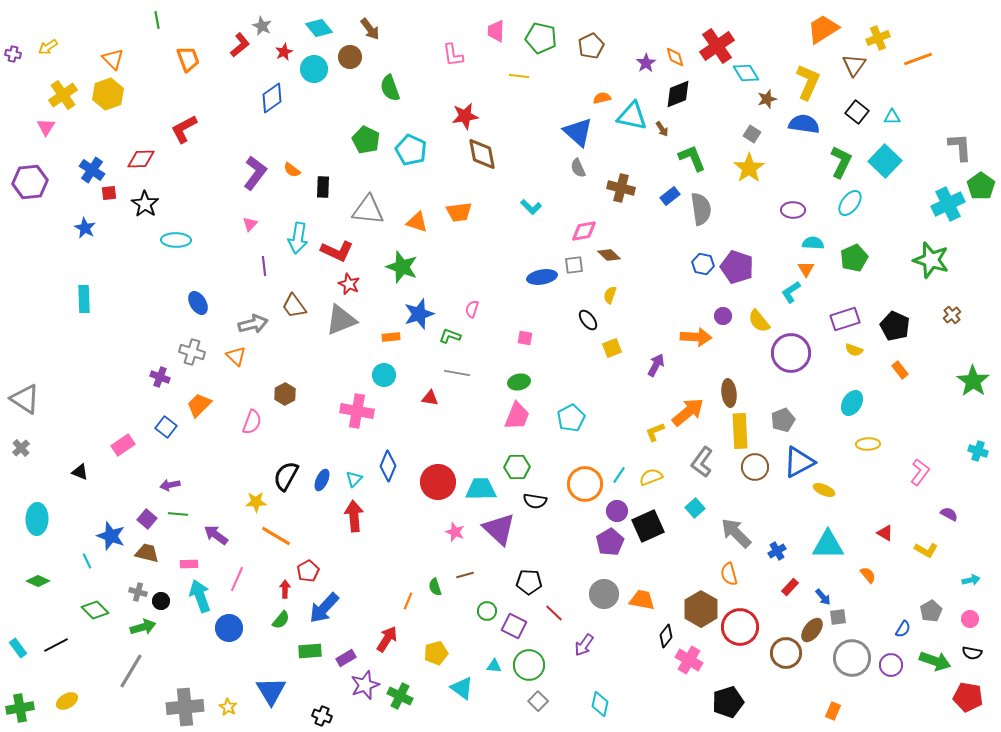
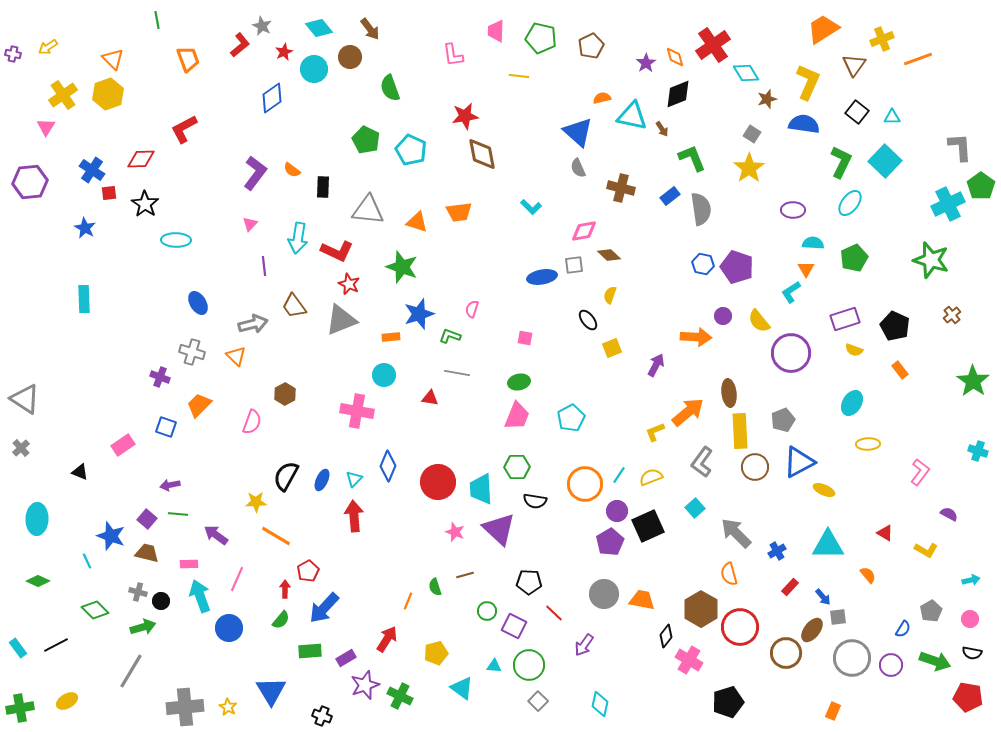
yellow cross at (878, 38): moved 4 px right, 1 px down
red cross at (717, 46): moved 4 px left, 1 px up
blue square at (166, 427): rotated 20 degrees counterclockwise
cyan trapezoid at (481, 489): rotated 92 degrees counterclockwise
